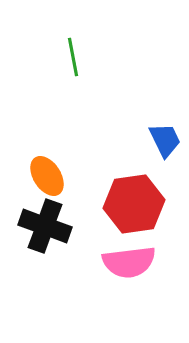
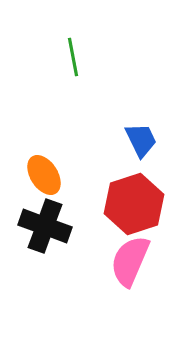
blue trapezoid: moved 24 px left
orange ellipse: moved 3 px left, 1 px up
red hexagon: rotated 10 degrees counterclockwise
pink semicircle: moved 1 px right, 1 px up; rotated 120 degrees clockwise
